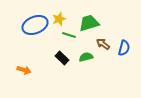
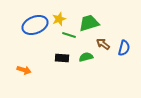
black rectangle: rotated 40 degrees counterclockwise
